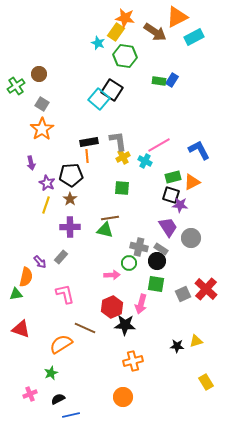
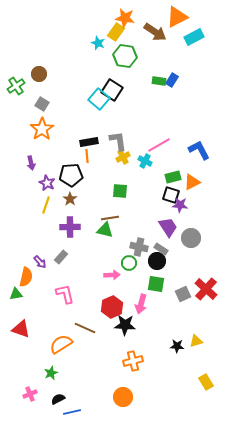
green square at (122, 188): moved 2 px left, 3 px down
blue line at (71, 415): moved 1 px right, 3 px up
